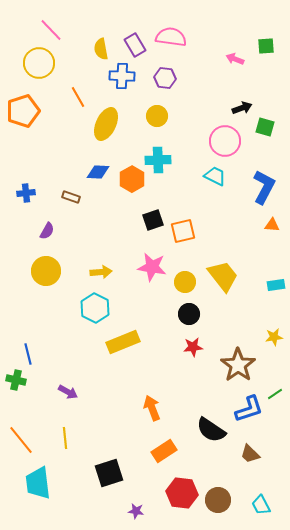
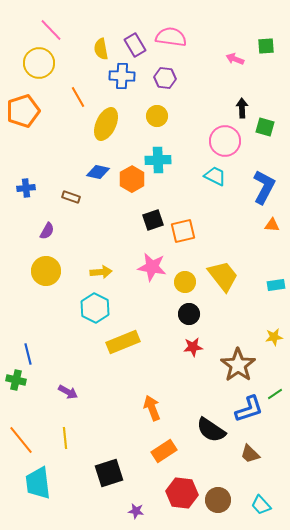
black arrow at (242, 108): rotated 72 degrees counterclockwise
blue diamond at (98, 172): rotated 10 degrees clockwise
blue cross at (26, 193): moved 5 px up
cyan trapezoid at (261, 505): rotated 15 degrees counterclockwise
